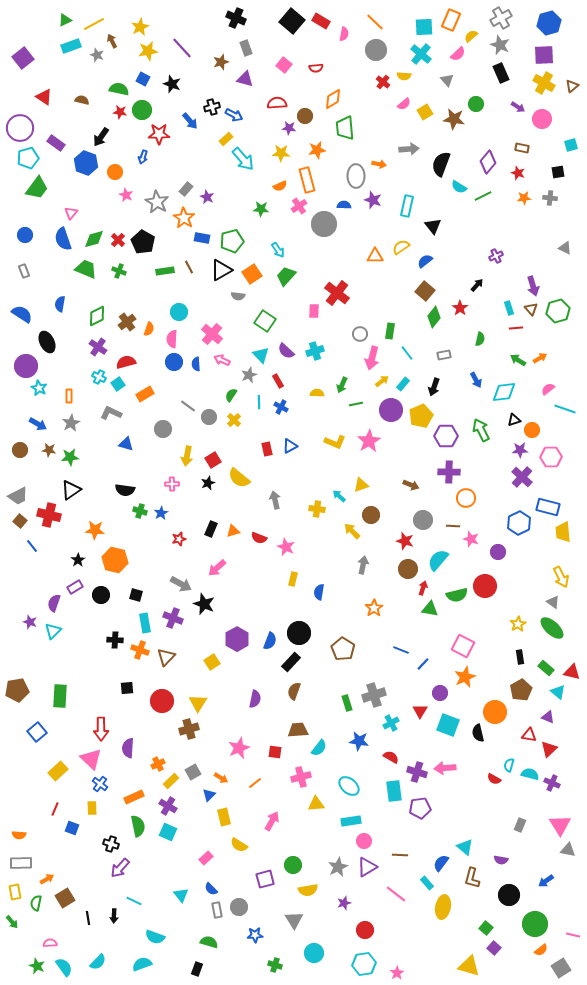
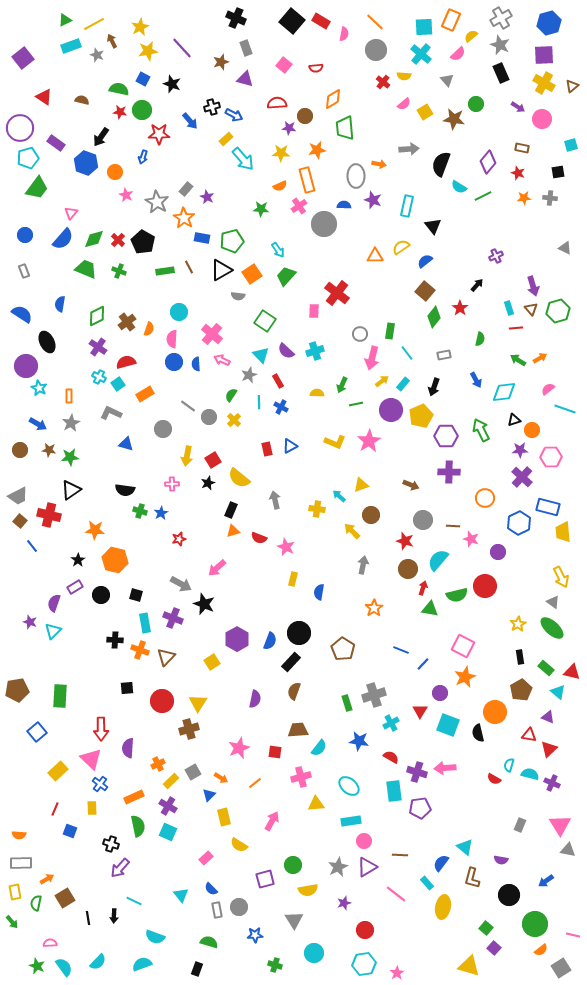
blue semicircle at (63, 239): rotated 120 degrees counterclockwise
orange circle at (466, 498): moved 19 px right
black rectangle at (211, 529): moved 20 px right, 19 px up
blue square at (72, 828): moved 2 px left, 3 px down
